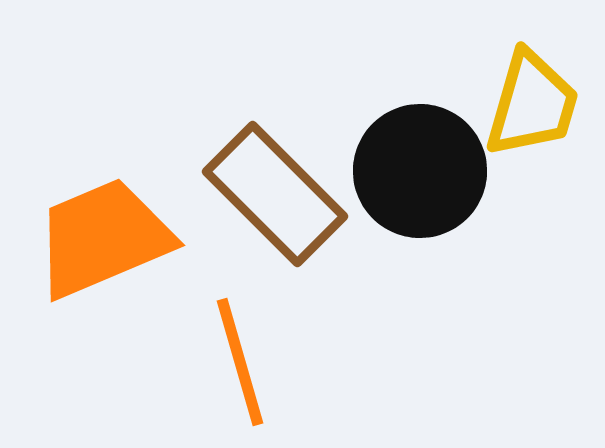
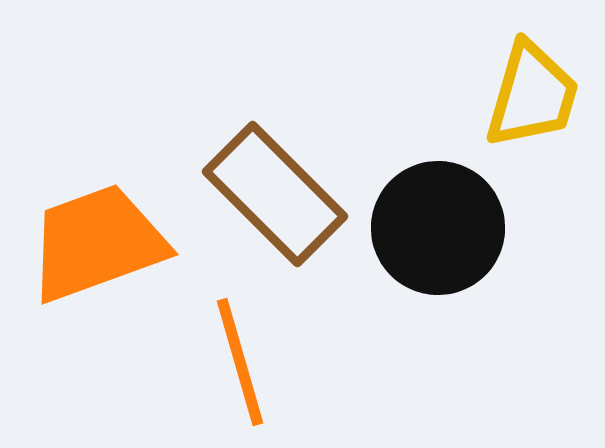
yellow trapezoid: moved 9 px up
black circle: moved 18 px right, 57 px down
orange trapezoid: moved 6 px left, 5 px down; rotated 3 degrees clockwise
